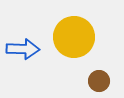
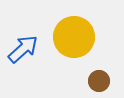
blue arrow: rotated 44 degrees counterclockwise
